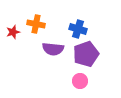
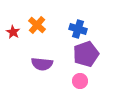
orange cross: moved 1 px right, 1 px down; rotated 30 degrees clockwise
red star: rotated 24 degrees counterclockwise
purple semicircle: moved 11 px left, 15 px down
